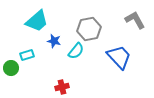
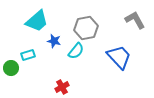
gray hexagon: moved 3 px left, 1 px up
cyan rectangle: moved 1 px right
red cross: rotated 16 degrees counterclockwise
